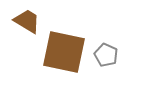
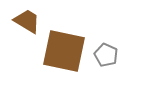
brown square: moved 1 px up
